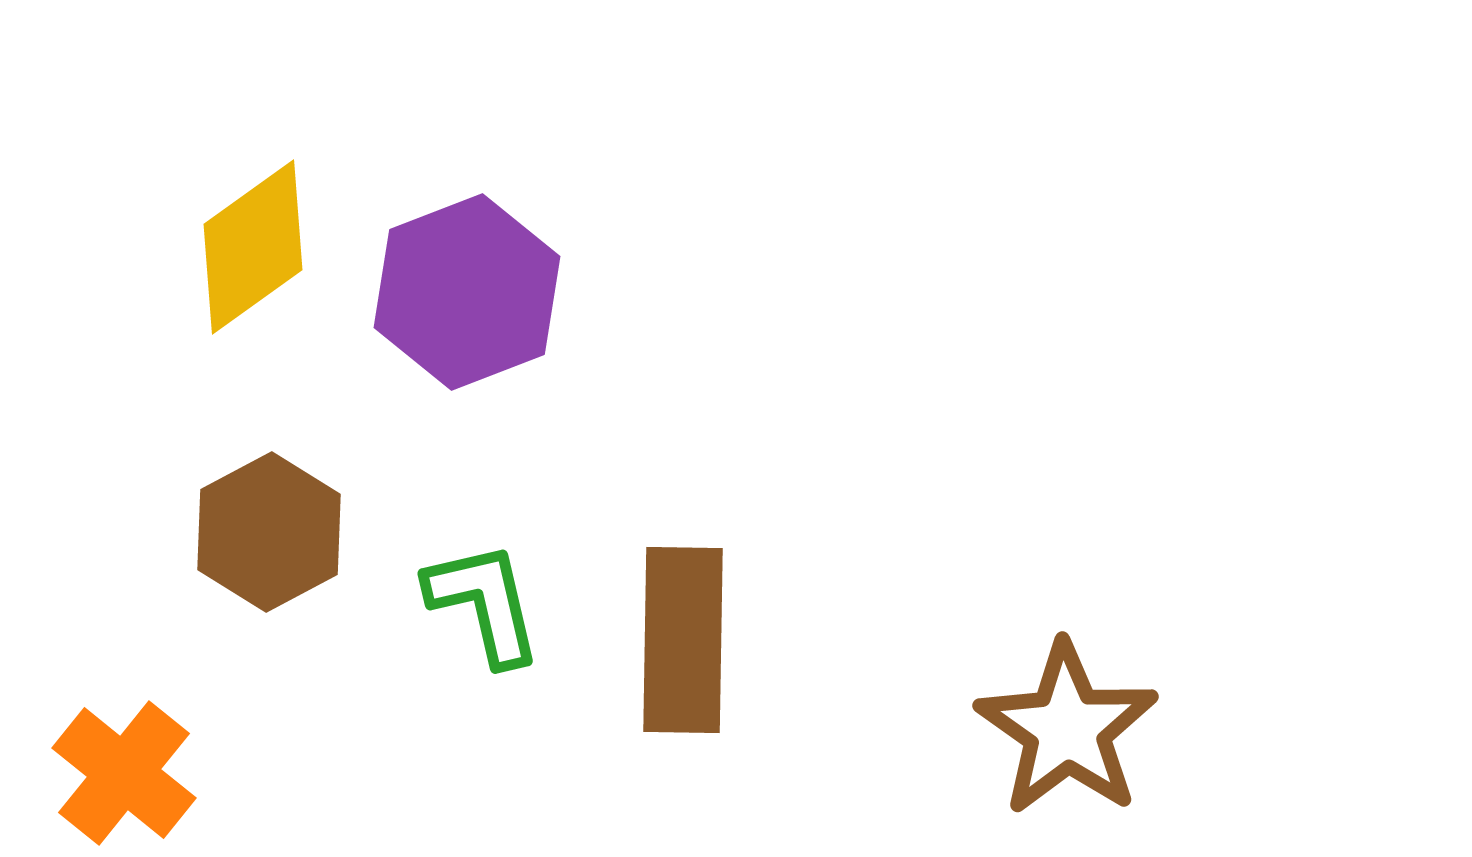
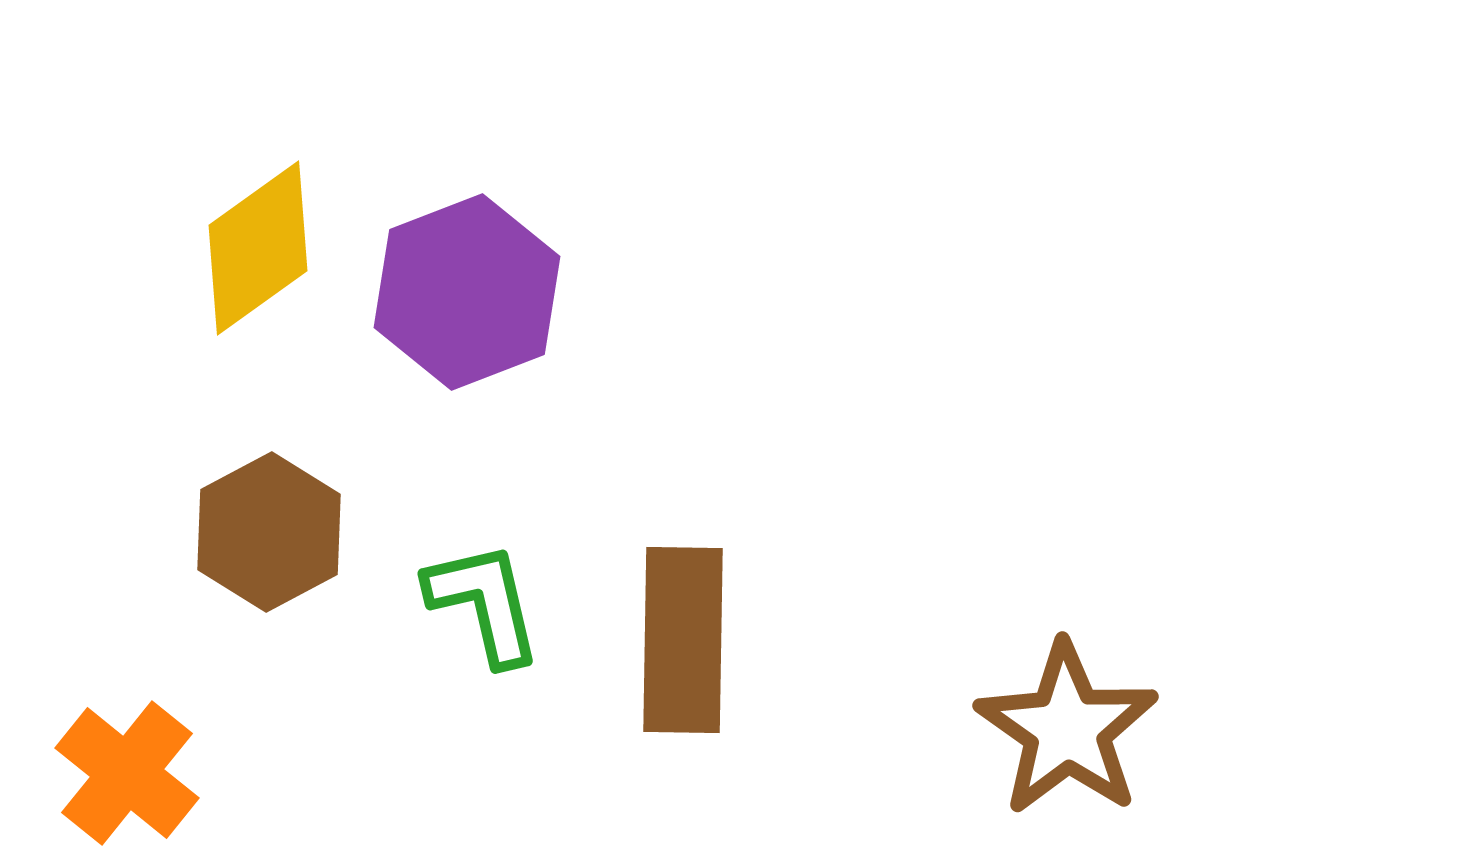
yellow diamond: moved 5 px right, 1 px down
orange cross: moved 3 px right
